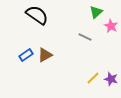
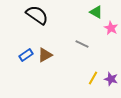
green triangle: rotated 48 degrees counterclockwise
pink star: moved 2 px down
gray line: moved 3 px left, 7 px down
yellow line: rotated 16 degrees counterclockwise
